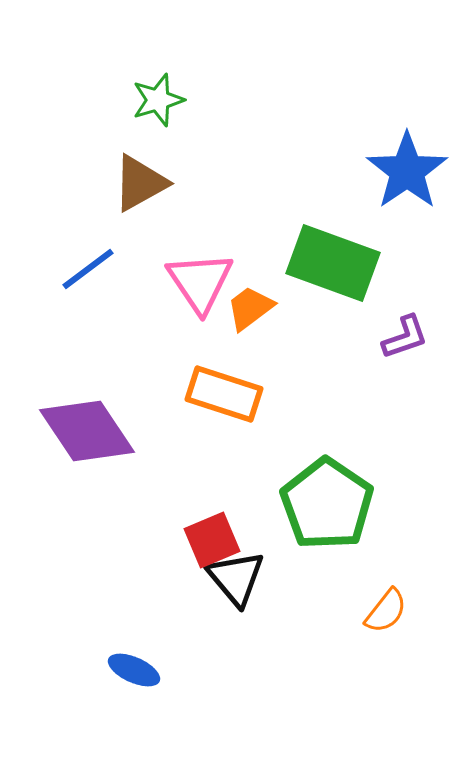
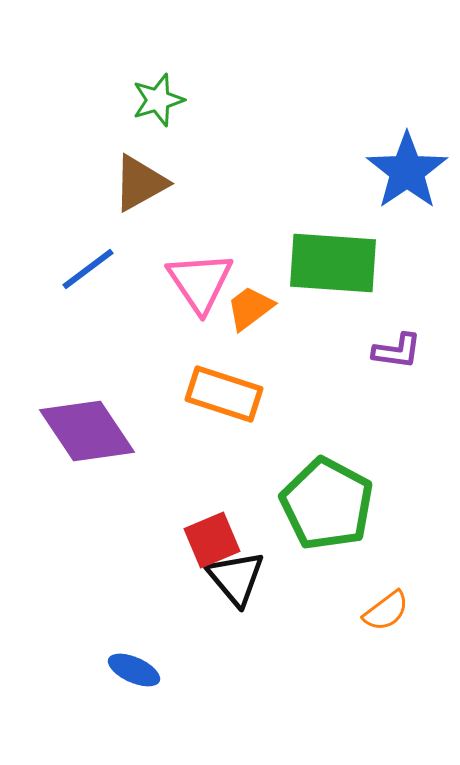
green rectangle: rotated 16 degrees counterclockwise
purple L-shape: moved 8 px left, 14 px down; rotated 27 degrees clockwise
green pentagon: rotated 6 degrees counterclockwise
orange semicircle: rotated 15 degrees clockwise
